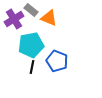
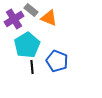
cyan pentagon: moved 4 px left; rotated 20 degrees counterclockwise
black line: rotated 16 degrees counterclockwise
